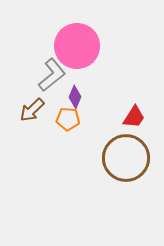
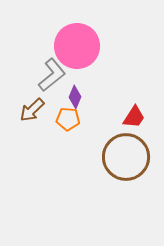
brown circle: moved 1 px up
